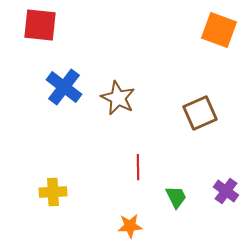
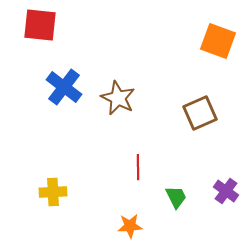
orange square: moved 1 px left, 11 px down
